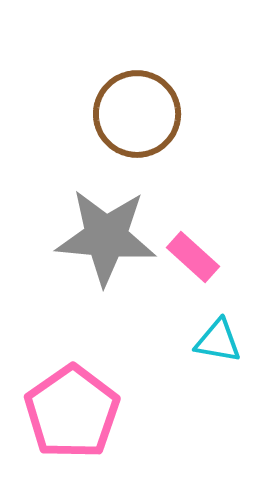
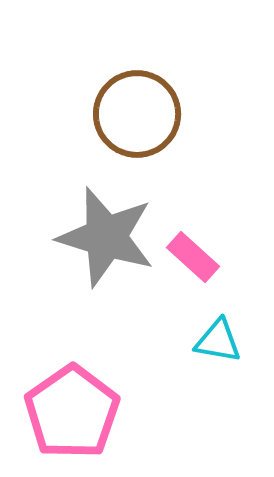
gray star: rotated 12 degrees clockwise
